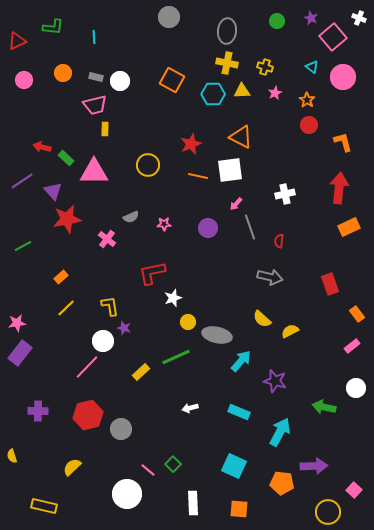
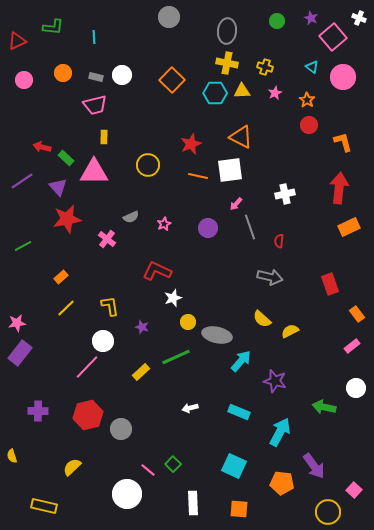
orange square at (172, 80): rotated 15 degrees clockwise
white circle at (120, 81): moved 2 px right, 6 px up
cyan hexagon at (213, 94): moved 2 px right, 1 px up
yellow rectangle at (105, 129): moved 1 px left, 8 px down
purple triangle at (53, 191): moved 5 px right, 4 px up
pink star at (164, 224): rotated 24 degrees counterclockwise
red L-shape at (152, 273): moved 5 px right, 2 px up; rotated 36 degrees clockwise
purple star at (124, 328): moved 18 px right, 1 px up
purple arrow at (314, 466): rotated 56 degrees clockwise
